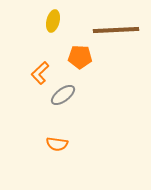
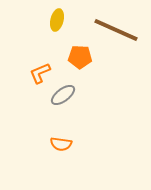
yellow ellipse: moved 4 px right, 1 px up
brown line: rotated 27 degrees clockwise
orange L-shape: rotated 20 degrees clockwise
orange semicircle: moved 4 px right
